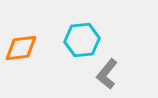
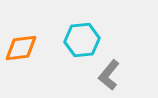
gray L-shape: moved 2 px right, 1 px down
